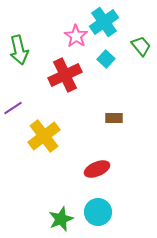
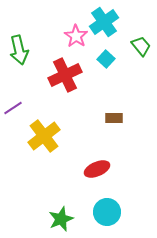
cyan circle: moved 9 px right
